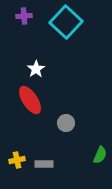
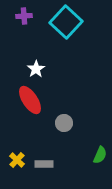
gray circle: moved 2 px left
yellow cross: rotated 35 degrees counterclockwise
